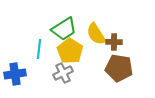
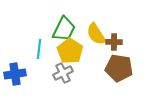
green trapezoid: rotated 32 degrees counterclockwise
